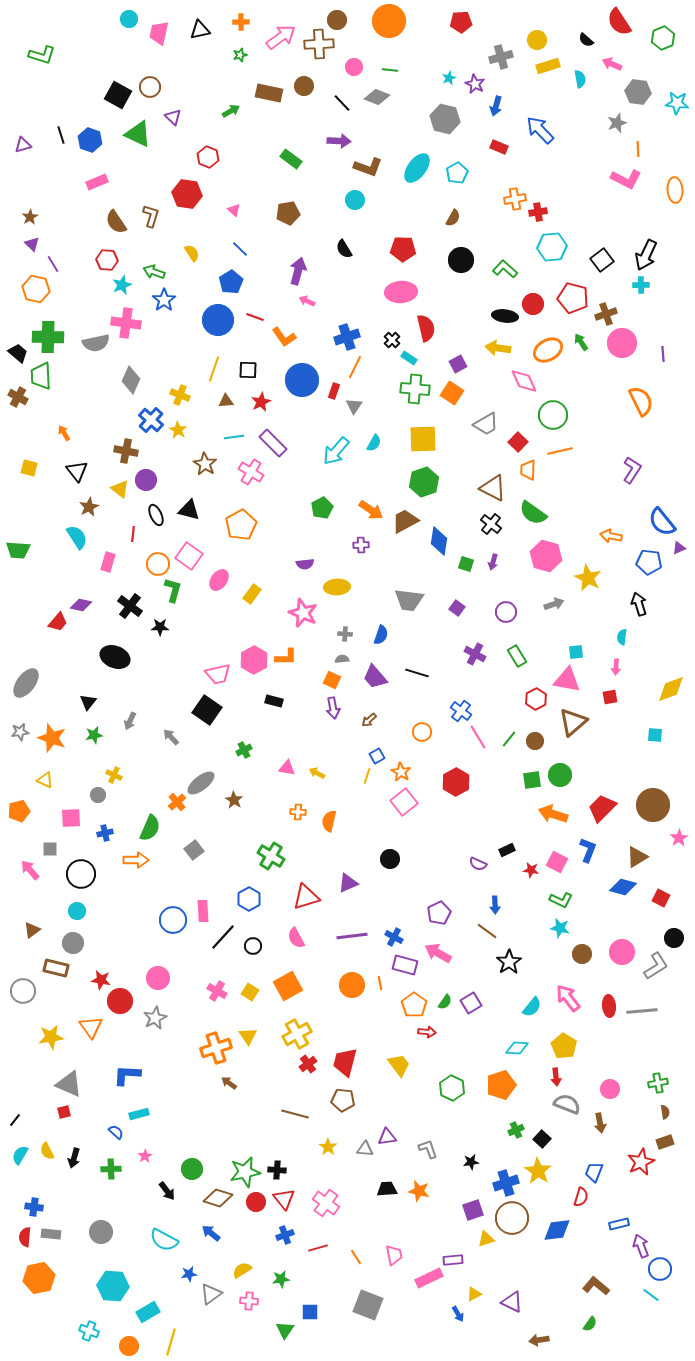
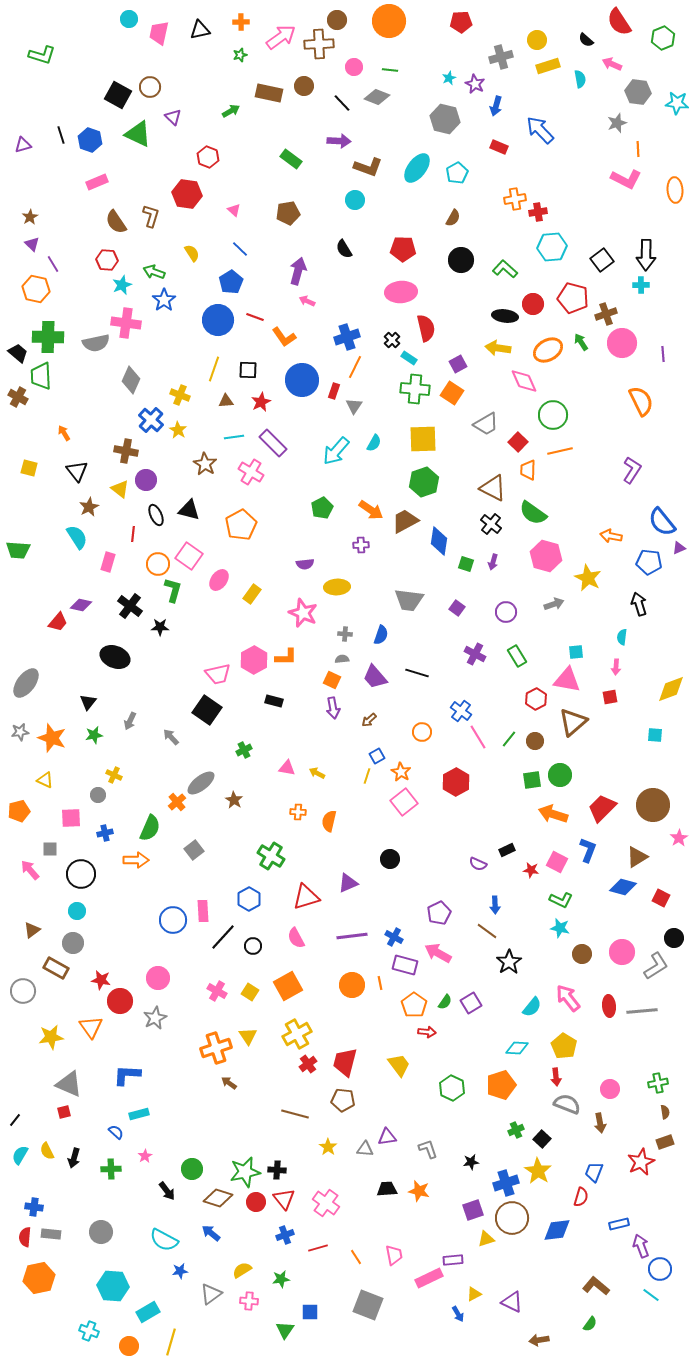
black arrow at (646, 255): rotated 24 degrees counterclockwise
brown rectangle at (56, 968): rotated 15 degrees clockwise
blue star at (189, 1274): moved 9 px left, 3 px up
